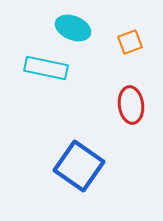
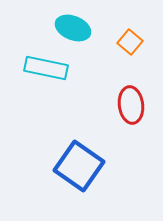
orange square: rotated 30 degrees counterclockwise
